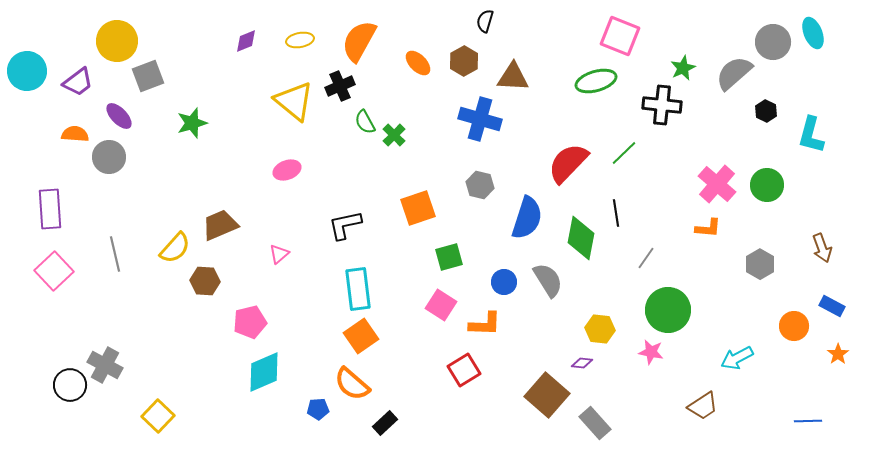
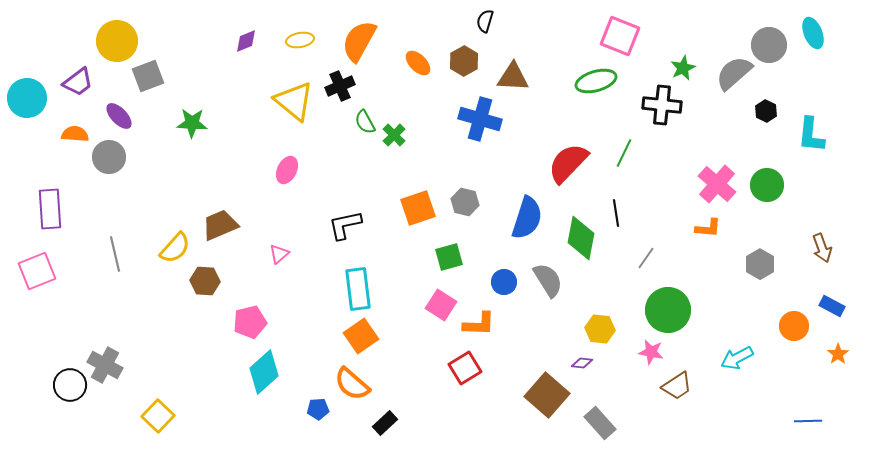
gray circle at (773, 42): moved 4 px left, 3 px down
cyan circle at (27, 71): moved 27 px down
green star at (192, 123): rotated 20 degrees clockwise
cyan L-shape at (811, 135): rotated 9 degrees counterclockwise
green line at (624, 153): rotated 20 degrees counterclockwise
pink ellipse at (287, 170): rotated 44 degrees counterclockwise
gray hexagon at (480, 185): moved 15 px left, 17 px down
pink square at (54, 271): moved 17 px left; rotated 21 degrees clockwise
orange L-shape at (485, 324): moved 6 px left
red square at (464, 370): moved 1 px right, 2 px up
cyan diamond at (264, 372): rotated 18 degrees counterclockwise
brown trapezoid at (703, 406): moved 26 px left, 20 px up
gray rectangle at (595, 423): moved 5 px right
